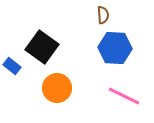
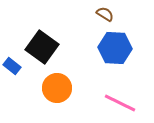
brown semicircle: moved 2 px right, 1 px up; rotated 54 degrees counterclockwise
pink line: moved 4 px left, 7 px down
